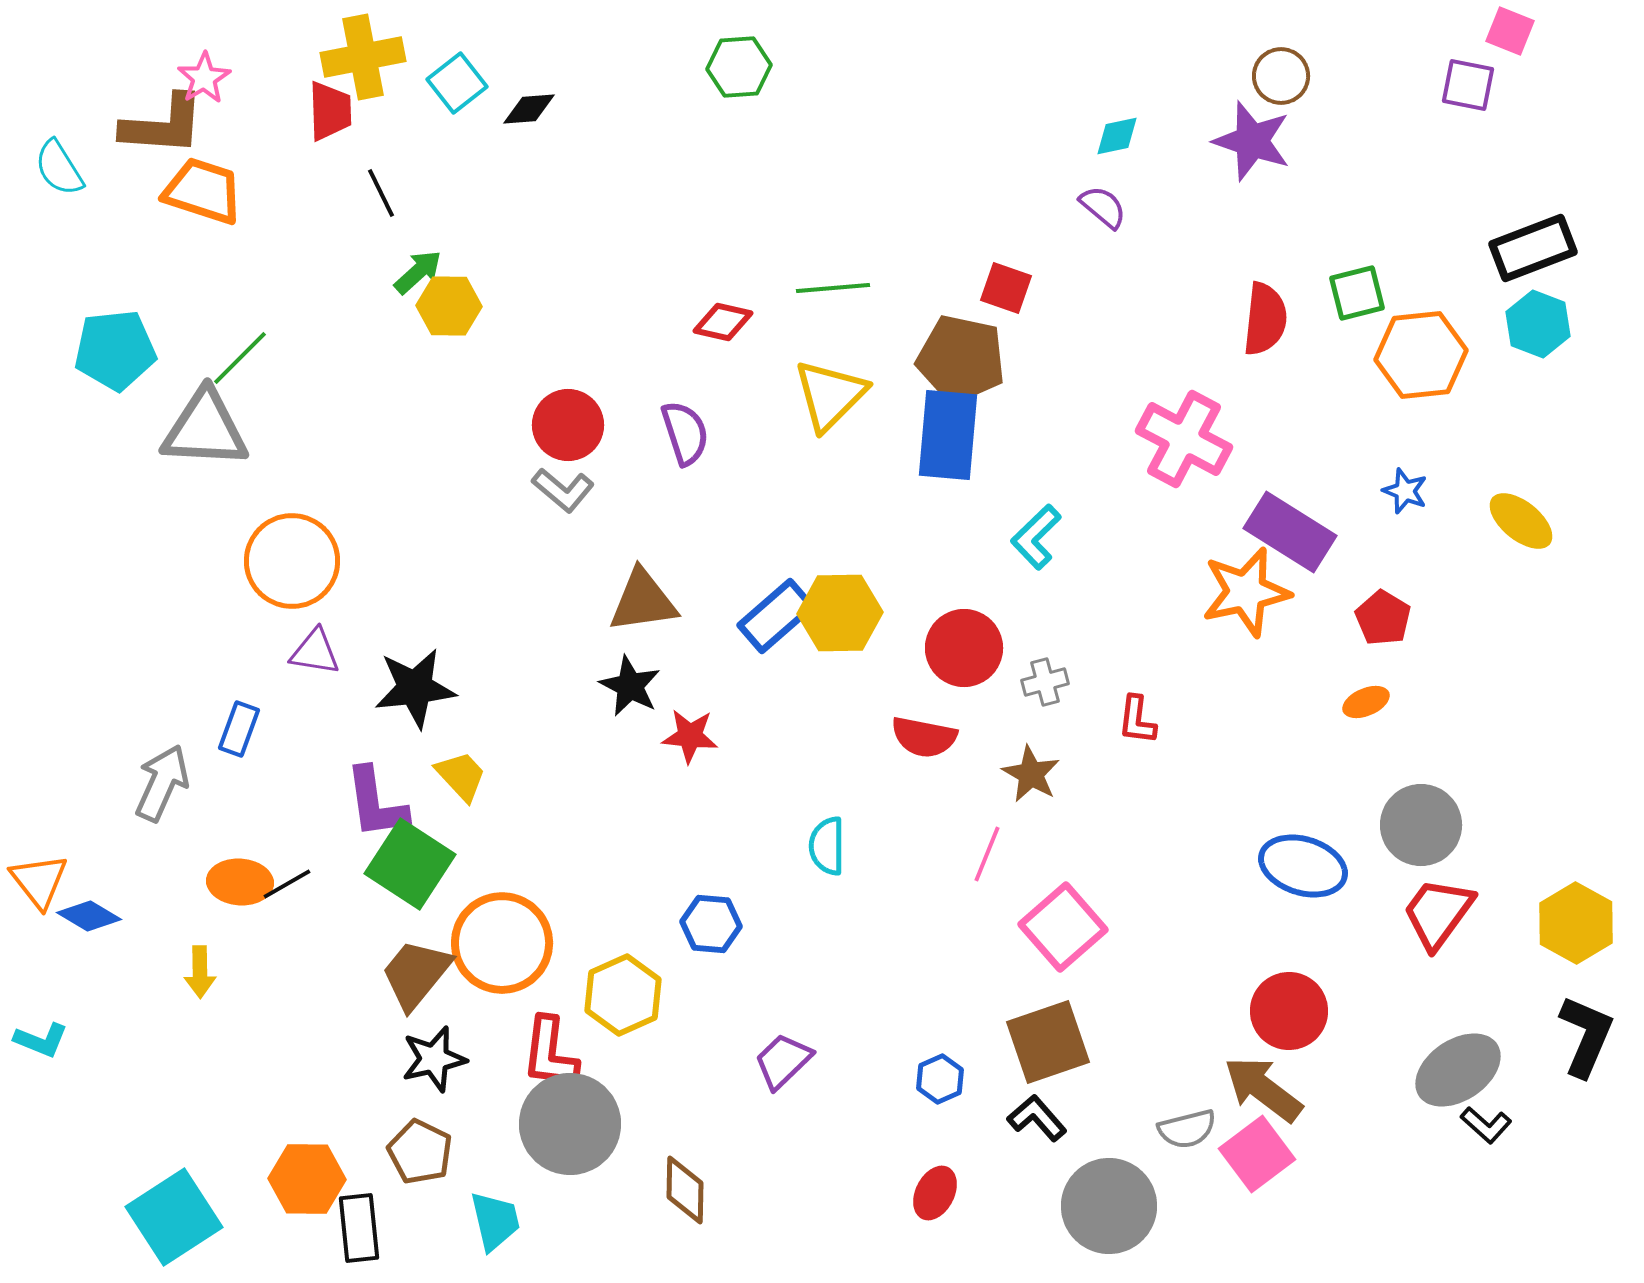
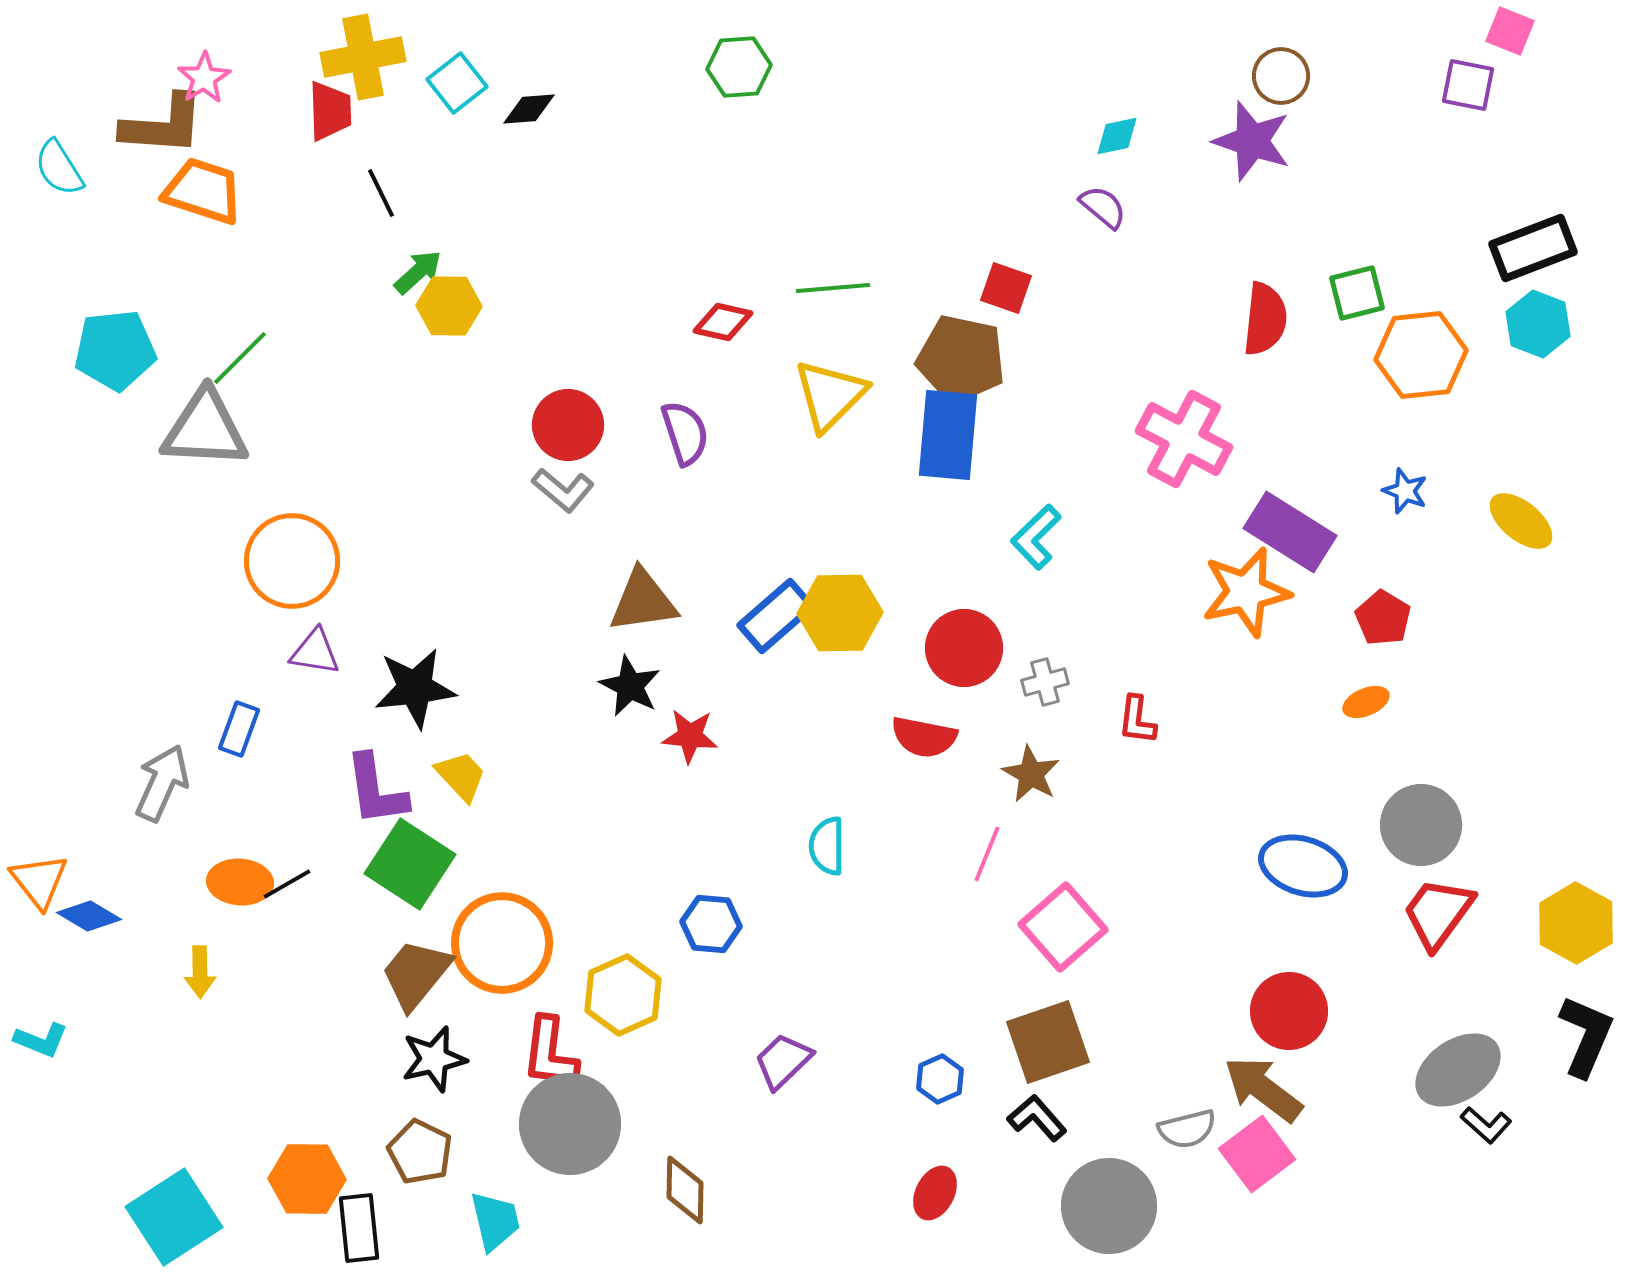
purple L-shape at (376, 803): moved 13 px up
